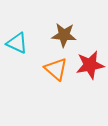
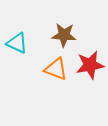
orange triangle: rotated 20 degrees counterclockwise
